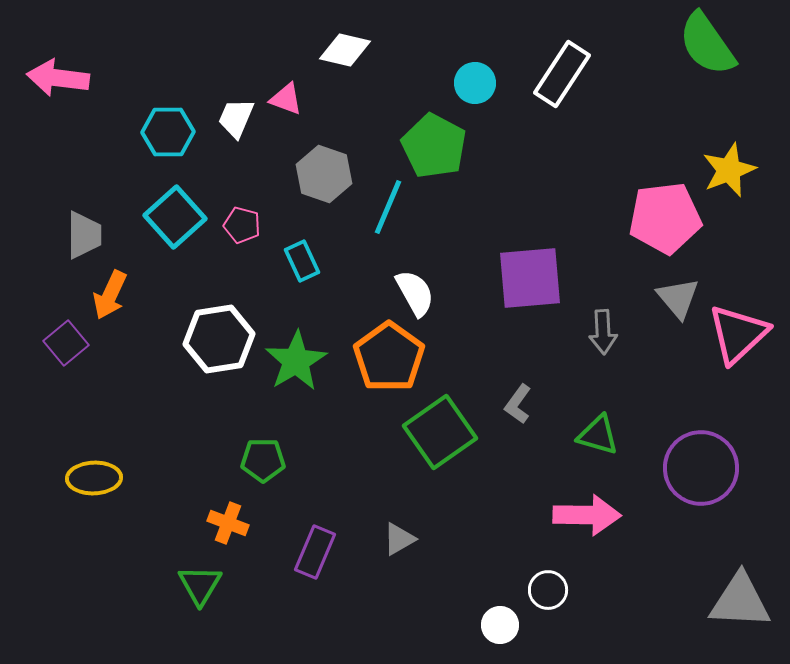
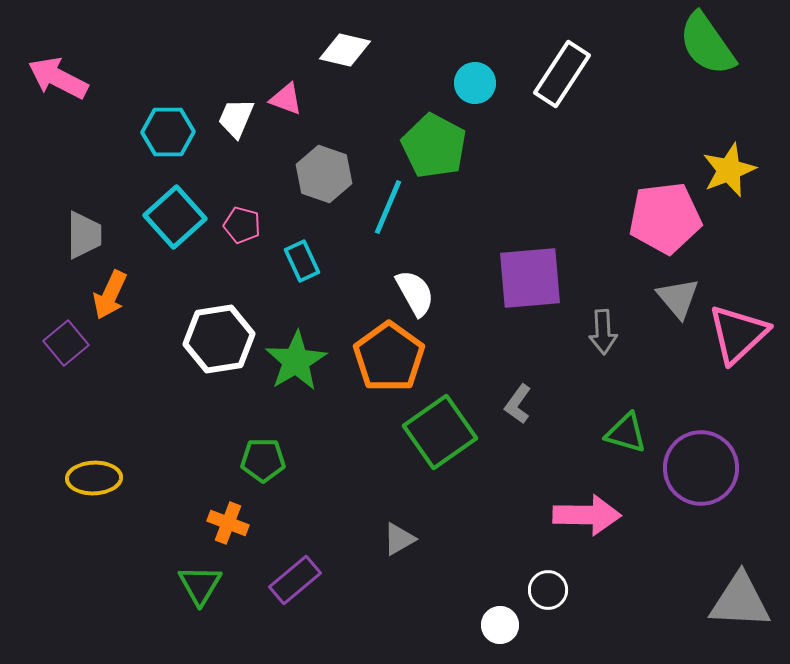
pink arrow at (58, 78): rotated 20 degrees clockwise
green triangle at (598, 435): moved 28 px right, 2 px up
purple rectangle at (315, 552): moved 20 px left, 28 px down; rotated 27 degrees clockwise
